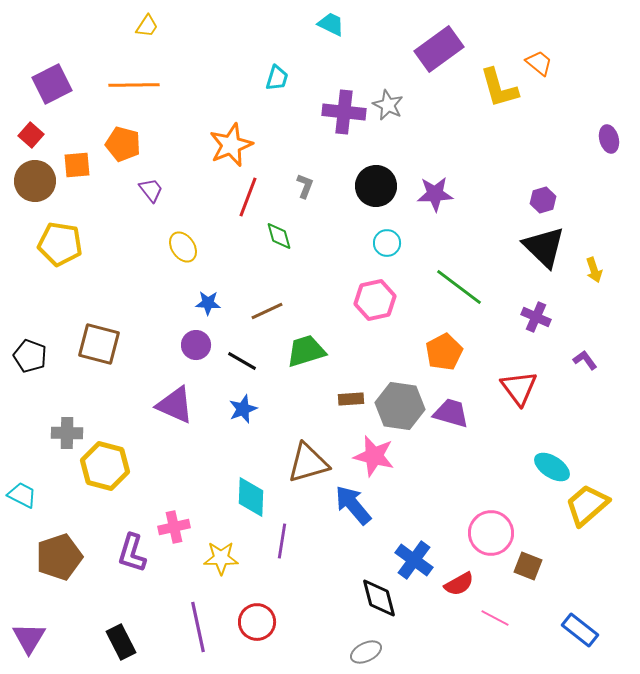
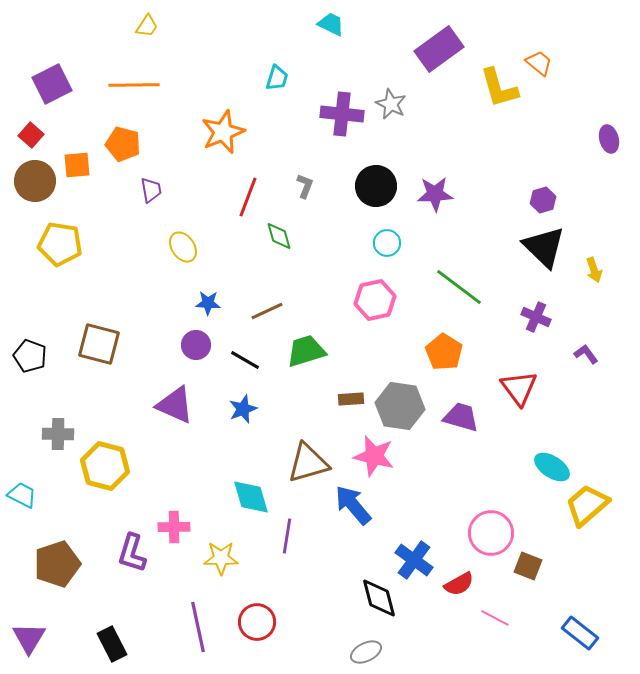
gray star at (388, 105): moved 3 px right, 1 px up
purple cross at (344, 112): moved 2 px left, 2 px down
orange star at (231, 145): moved 8 px left, 13 px up
purple trapezoid at (151, 190): rotated 28 degrees clockwise
orange pentagon at (444, 352): rotated 12 degrees counterclockwise
purple L-shape at (585, 360): moved 1 px right, 6 px up
black line at (242, 361): moved 3 px right, 1 px up
purple trapezoid at (451, 413): moved 10 px right, 4 px down
gray cross at (67, 433): moved 9 px left, 1 px down
cyan diamond at (251, 497): rotated 18 degrees counterclockwise
pink cross at (174, 527): rotated 12 degrees clockwise
purple line at (282, 541): moved 5 px right, 5 px up
brown pentagon at (59, 557): moved 2 px left, 7 px down
blue rectangle at (580, 630): moved 3 px down
black rectangle at (121, 642): moved 9 px left, 2 px down
